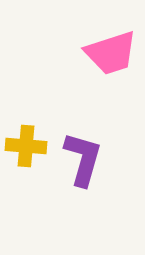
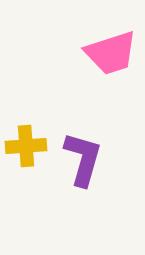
yellow cross: rotated 9 degrees counterclockwise
